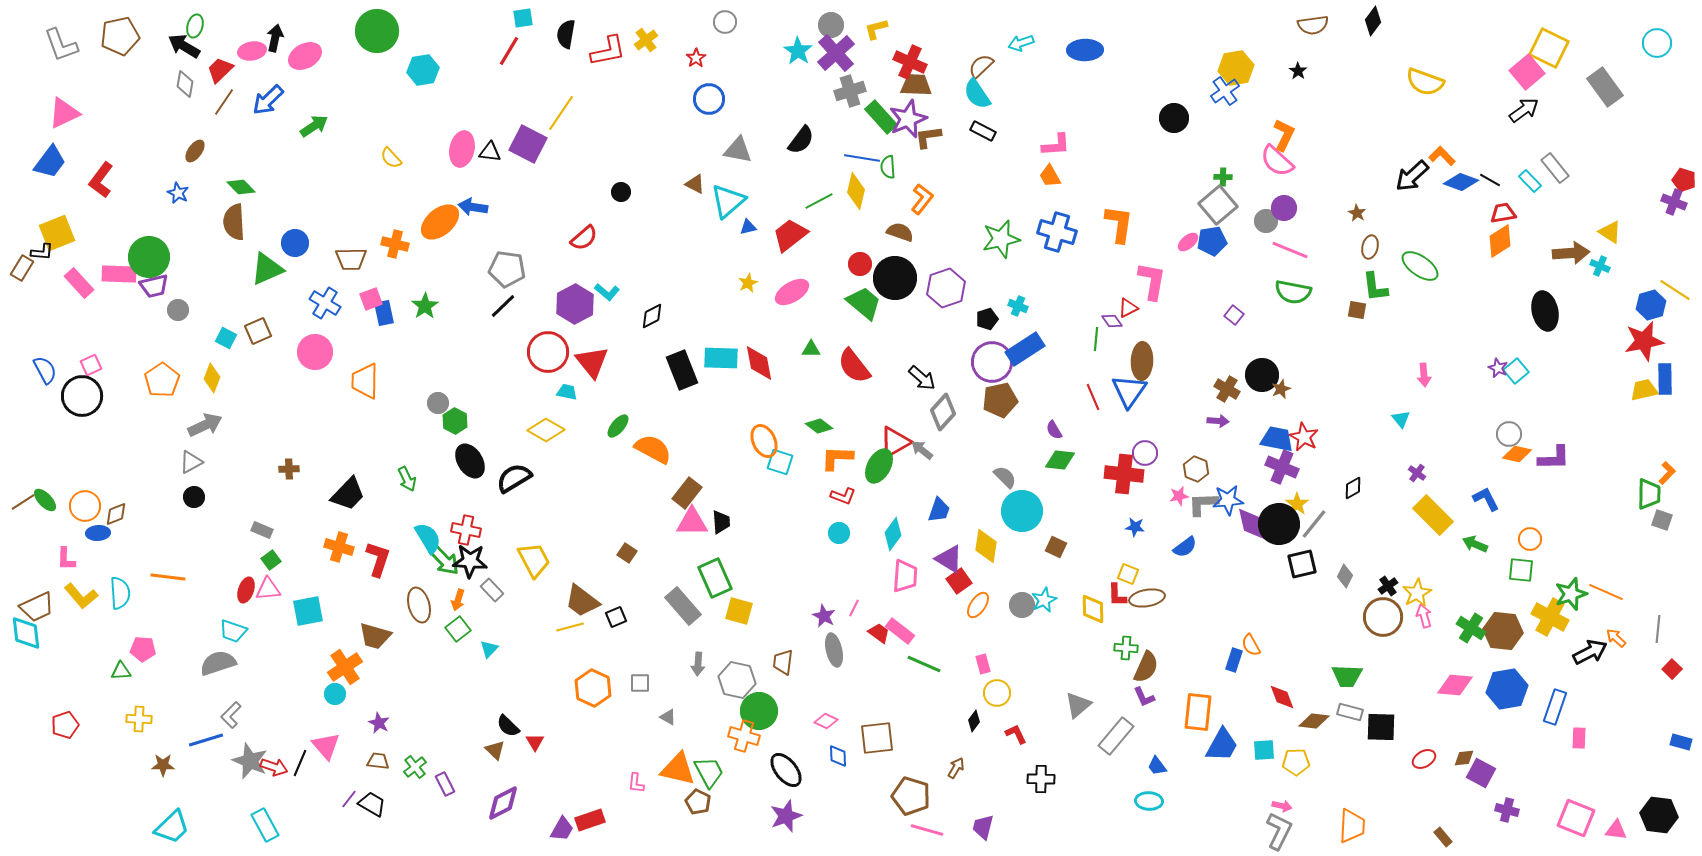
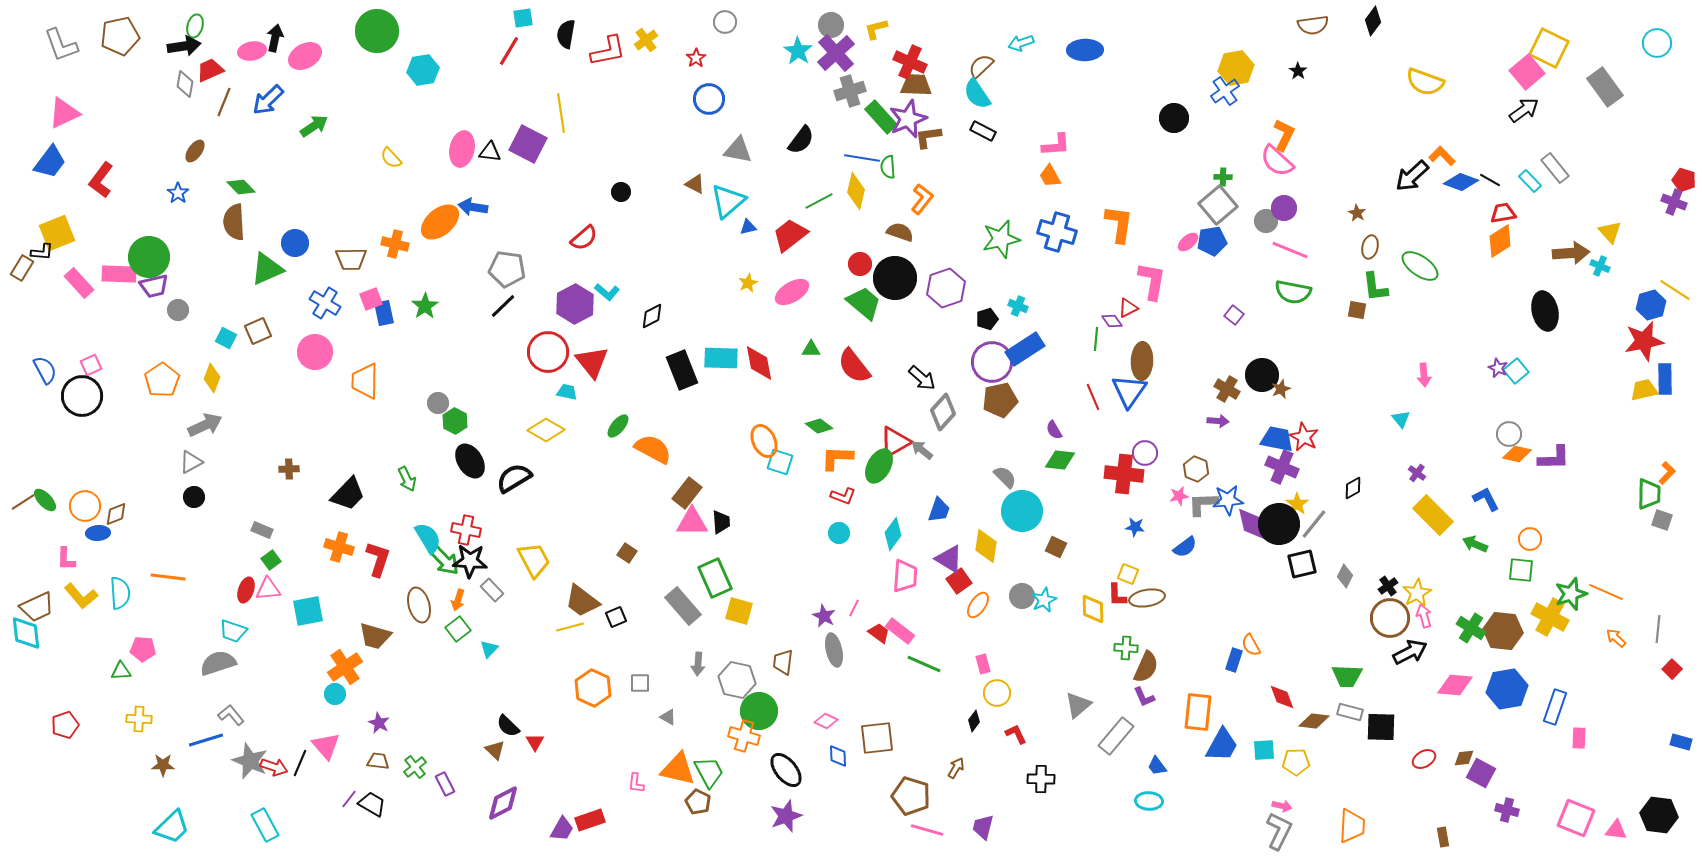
black arrow at (184, 46): rotated 140 degrees clockwise
red trapezoid at (220, 70): moved 10 px left; rotated 20 degrees clockwise
brown line at (224, 102): rotated 12 degrees counterclockwise
yellow line at (561, 113): rotated 42 degrees counterclockwise
blue star at (178, 193): rotated 10 degrees clockwise
yellow triangle at (1610, 232): rotated 15 degrees clockwise
gray circle at (1022, 605): moved 9 px up
brown circle at (1383, 617): moved 7 px right, 1 px down
black arrow at (1590, 652): moved 180 px left
gray L-shape at (231, 715): rotated 96 degrees clockwise
brown rectangle at (1443, 837): rotated 30 degrees clockwise
